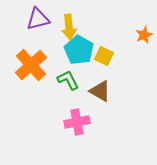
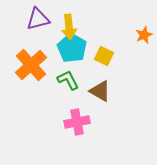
cyan pentagon: moved 7 px left, 2 px up
